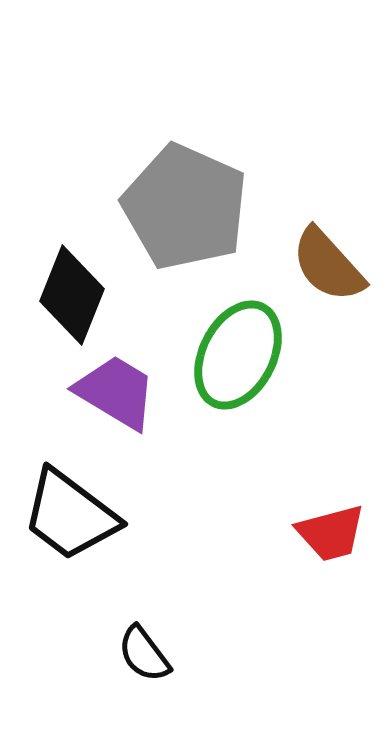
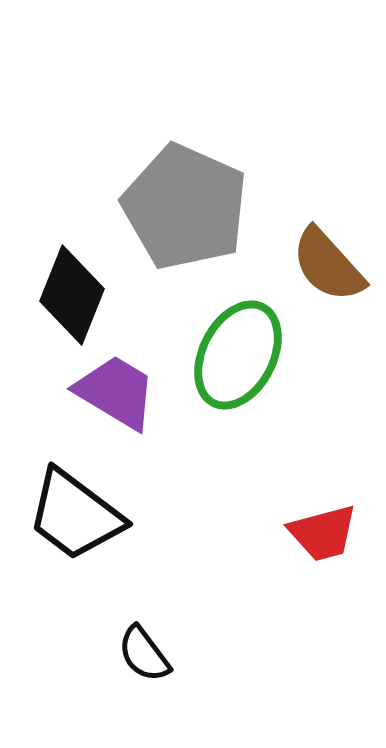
black trapezoid: moved 5 px right
red trapezoid: moved 8 px left
